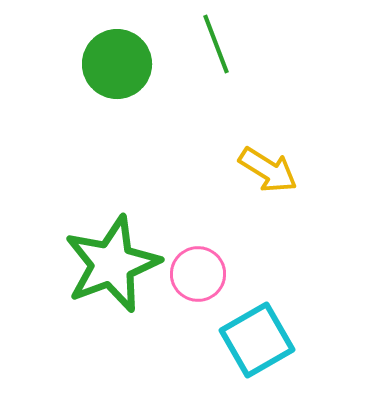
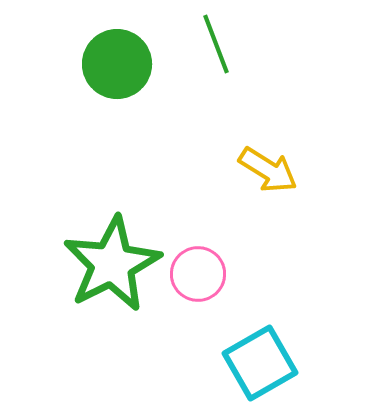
green star: rotated 6 degrees counterclockwise
cyan square: moved 3 px right, 23 px down
